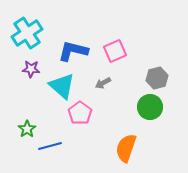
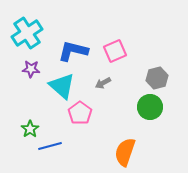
green star: moved 3 px right
orange semicircle: moved 1 px left, 4 px down
